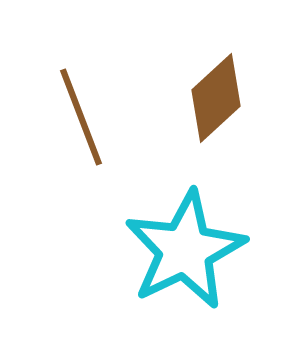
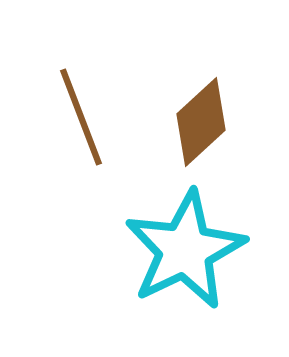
brown diamond: moved 15 px left, 24 px down
